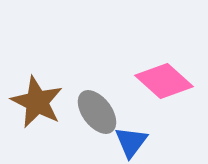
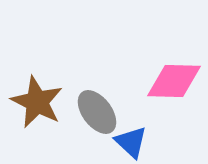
pink diamond: moved 10 px right; rotated 40 degrees counterclockwise
blue triangle: rotated 24 degrees counterclockwise
